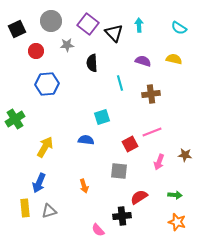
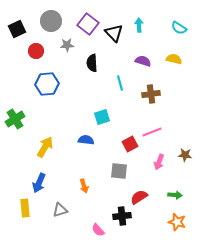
gray triangle: moved 11 px right, 1 px up
